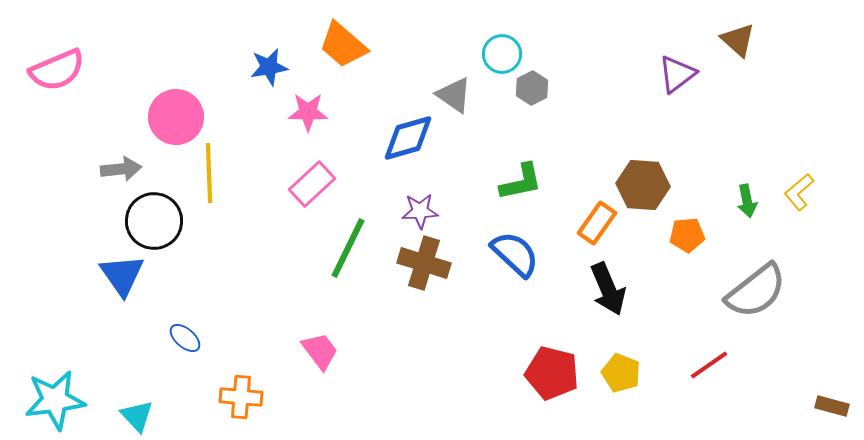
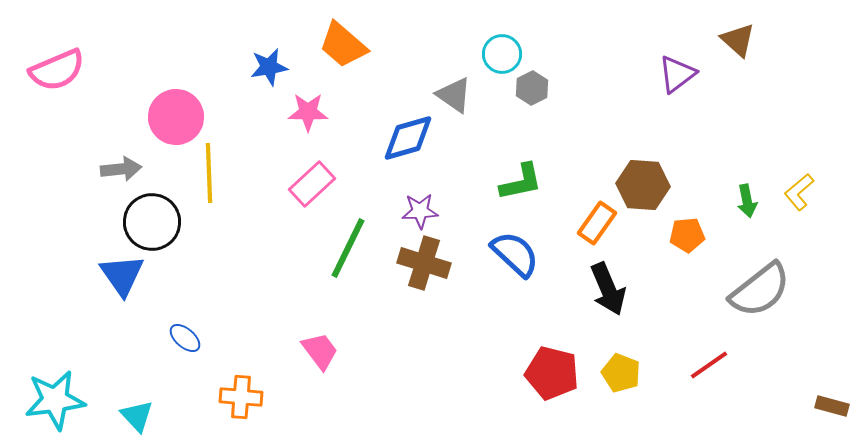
black circle: moved 2 px left, 1 px down
gray semicircle: moved 4 px right, 1 px up
